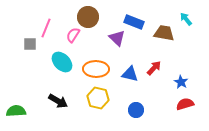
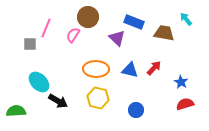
cyan ellipse: moved 23 px left, 20 px down
blue triangle: moved 4 px up
